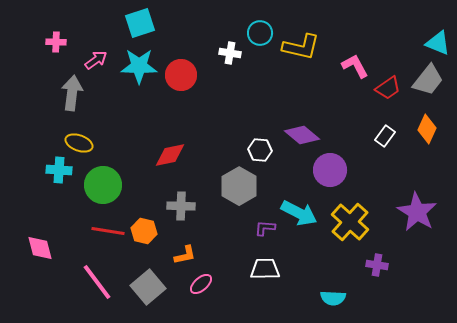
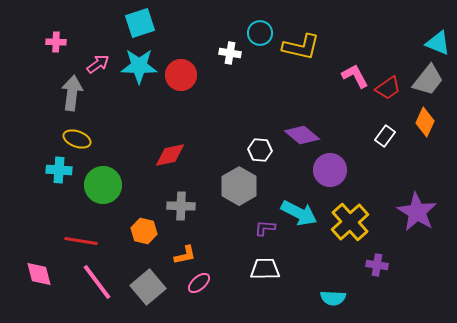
pink arrow: moved 2 px right, 4 px down
pink L-shape: moved 10 px down
orange diamond: moved 2 px left, 7 px up
yellow ellipse: moved 2 px left, 4 px up
yellow cross: rotated 6 degrees clockwise
red line: moved 27 px left, 10 px down
pink diamond: moved 1 px left, 26 px down
pink ellipse: moved 2 px left, 1 px up
